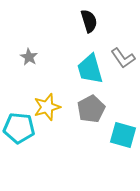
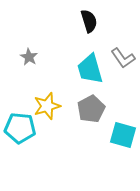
yellow star: moved 1 px up
cyan pentagon: moved 1 px right
